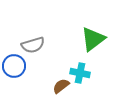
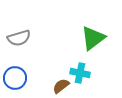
green triangle: moved 1 px up
gray semicircle: moved 14 px left, 7 px up
blue circle: moved 1 px right, 12 px down
